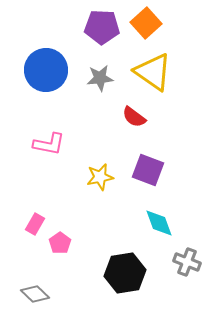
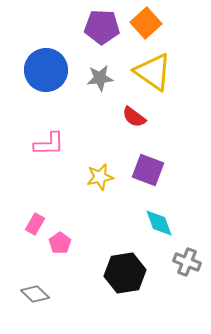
pink L-shape: rotated 12 degrees counterclockwise
